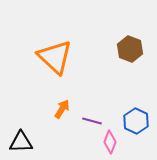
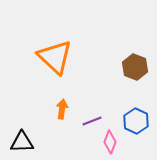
brown hexagon: moved 5 px right, 18 px down
orange arrow: rotated 24 degrees counterclockwise
purple line: rotated 36 degrees counterclockwise
black triangle: moved 1 px right
